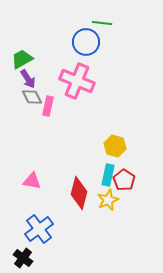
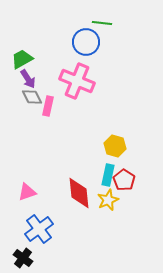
pink triangle: moved 5 px left, 11 px down; rotated 30 degrees counterclockwise
red diamond: rotated 20 degrees counterclockwise
